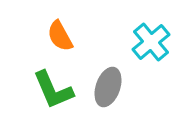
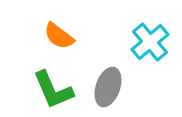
orange semicircle: moved 1 px left; rotated 24 degrees counterclockwise
cyan cross: moved 1 px left
